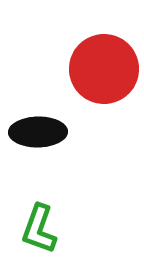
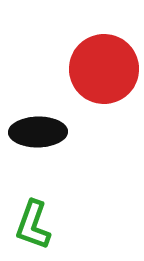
green L-shape: moved 6 px left, 4 px up
